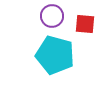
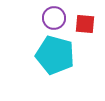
purple circle: moved 2 px right, 2 px down
